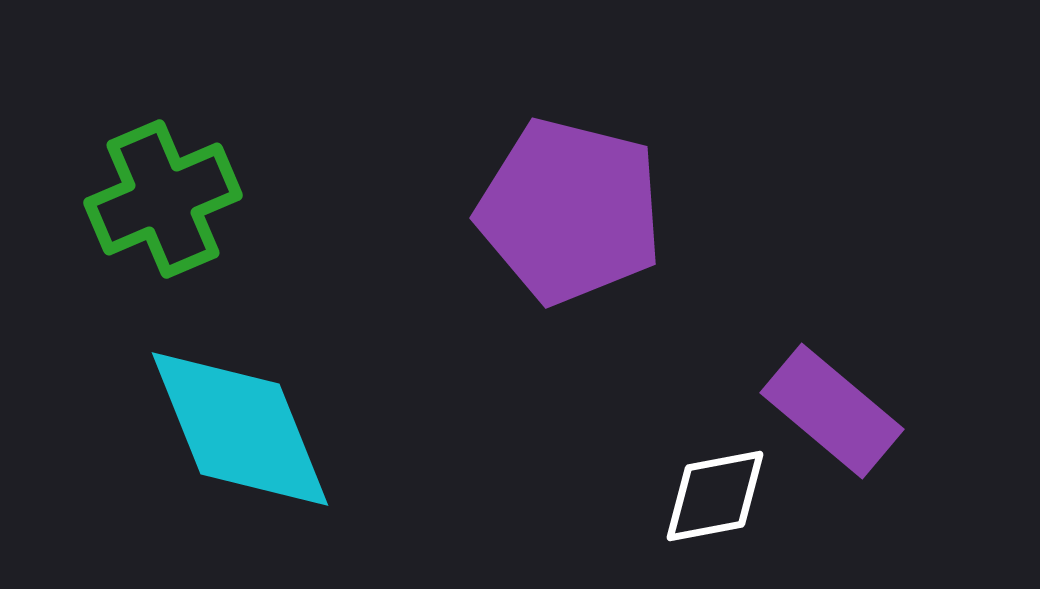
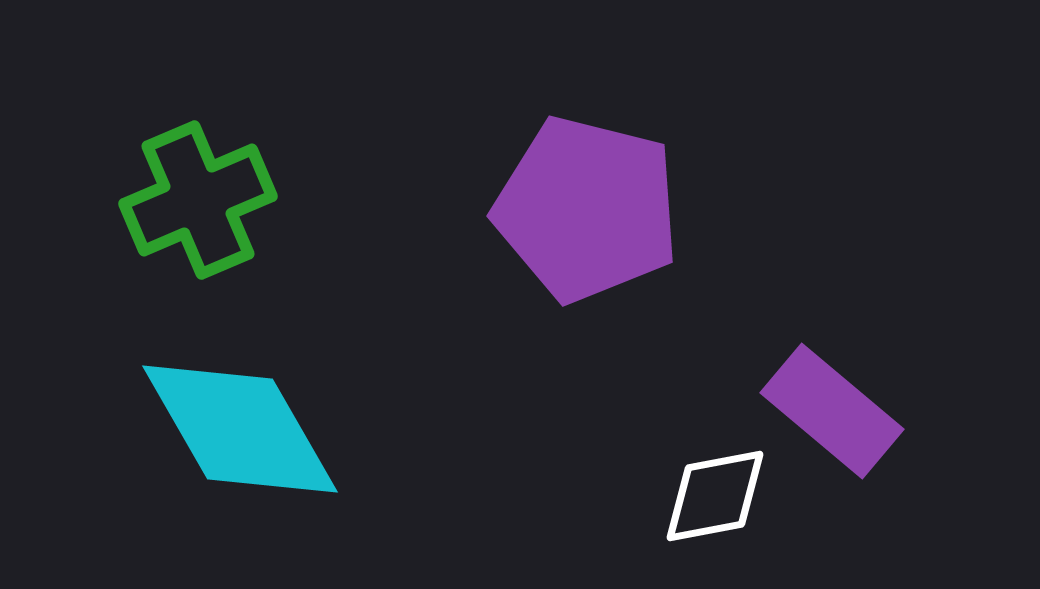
green cross: moved 35 px right, 1 px down
purple pentagon: moved 17 px right, 2 px up
cyan diamond: rotated 8 degrees counterclockwise
